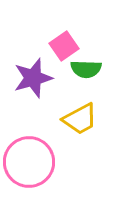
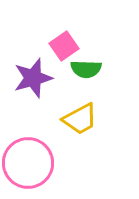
pink circle: moved 1 px left, 1 px down
